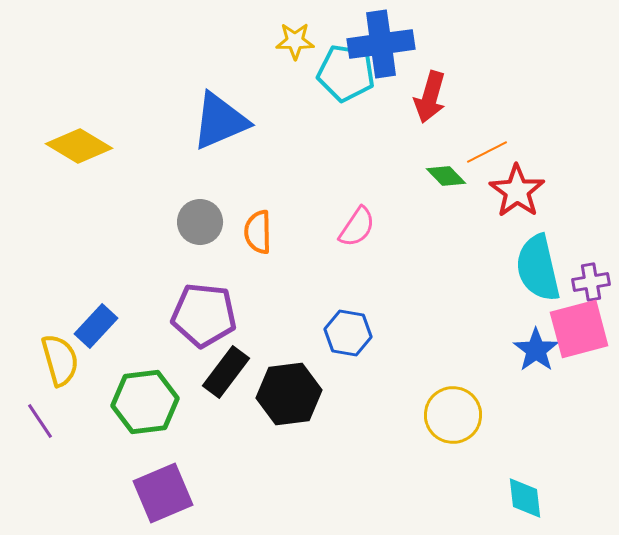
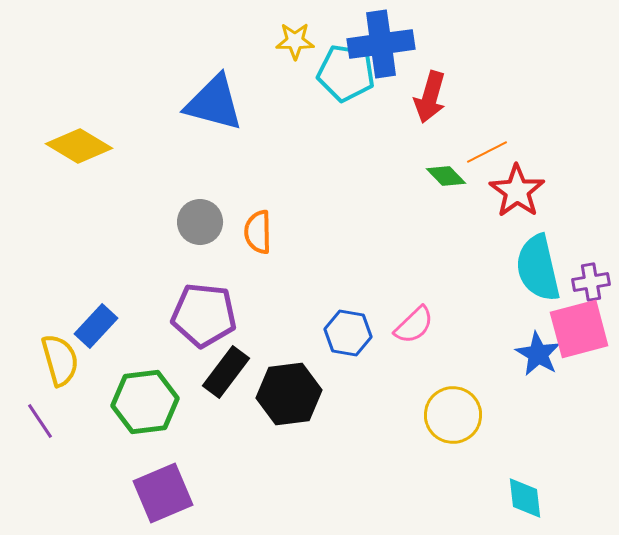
blue triangle: moved 6 px left, 18 px up; rotated 38 degrees clockwise
pink semicircle: moved 57 px right, 98 px down; rotated 12 degrees clockwise
blue star: moved 2 px right, 4 px down; rotated 6 degrees counterclockwise
